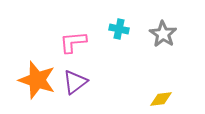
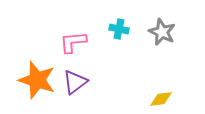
gray star: moved 1 px left, 2 px up; rotated 8 degrees counterclockwise
